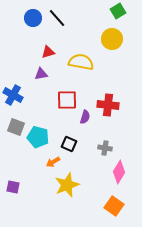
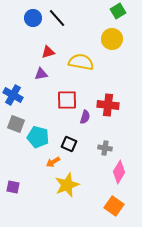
gray square: moved 3 px up
